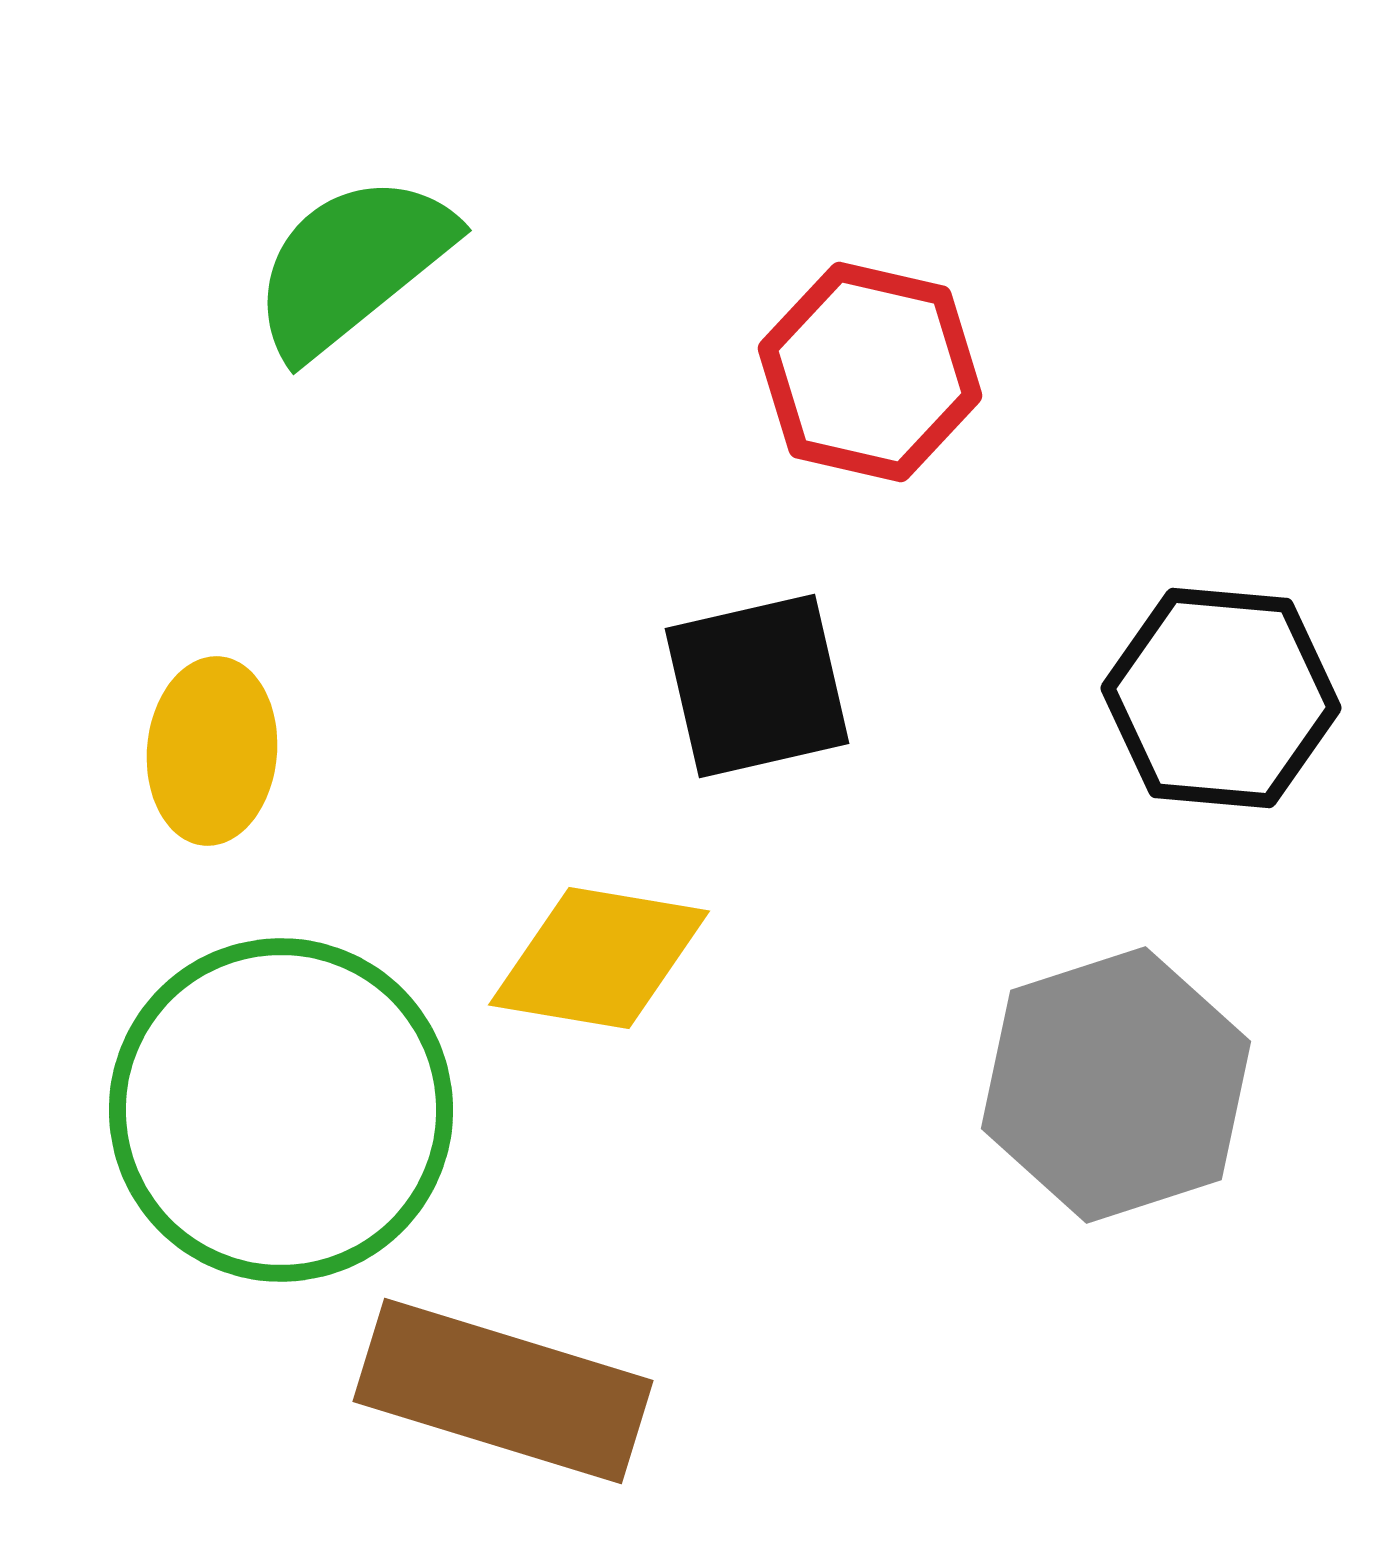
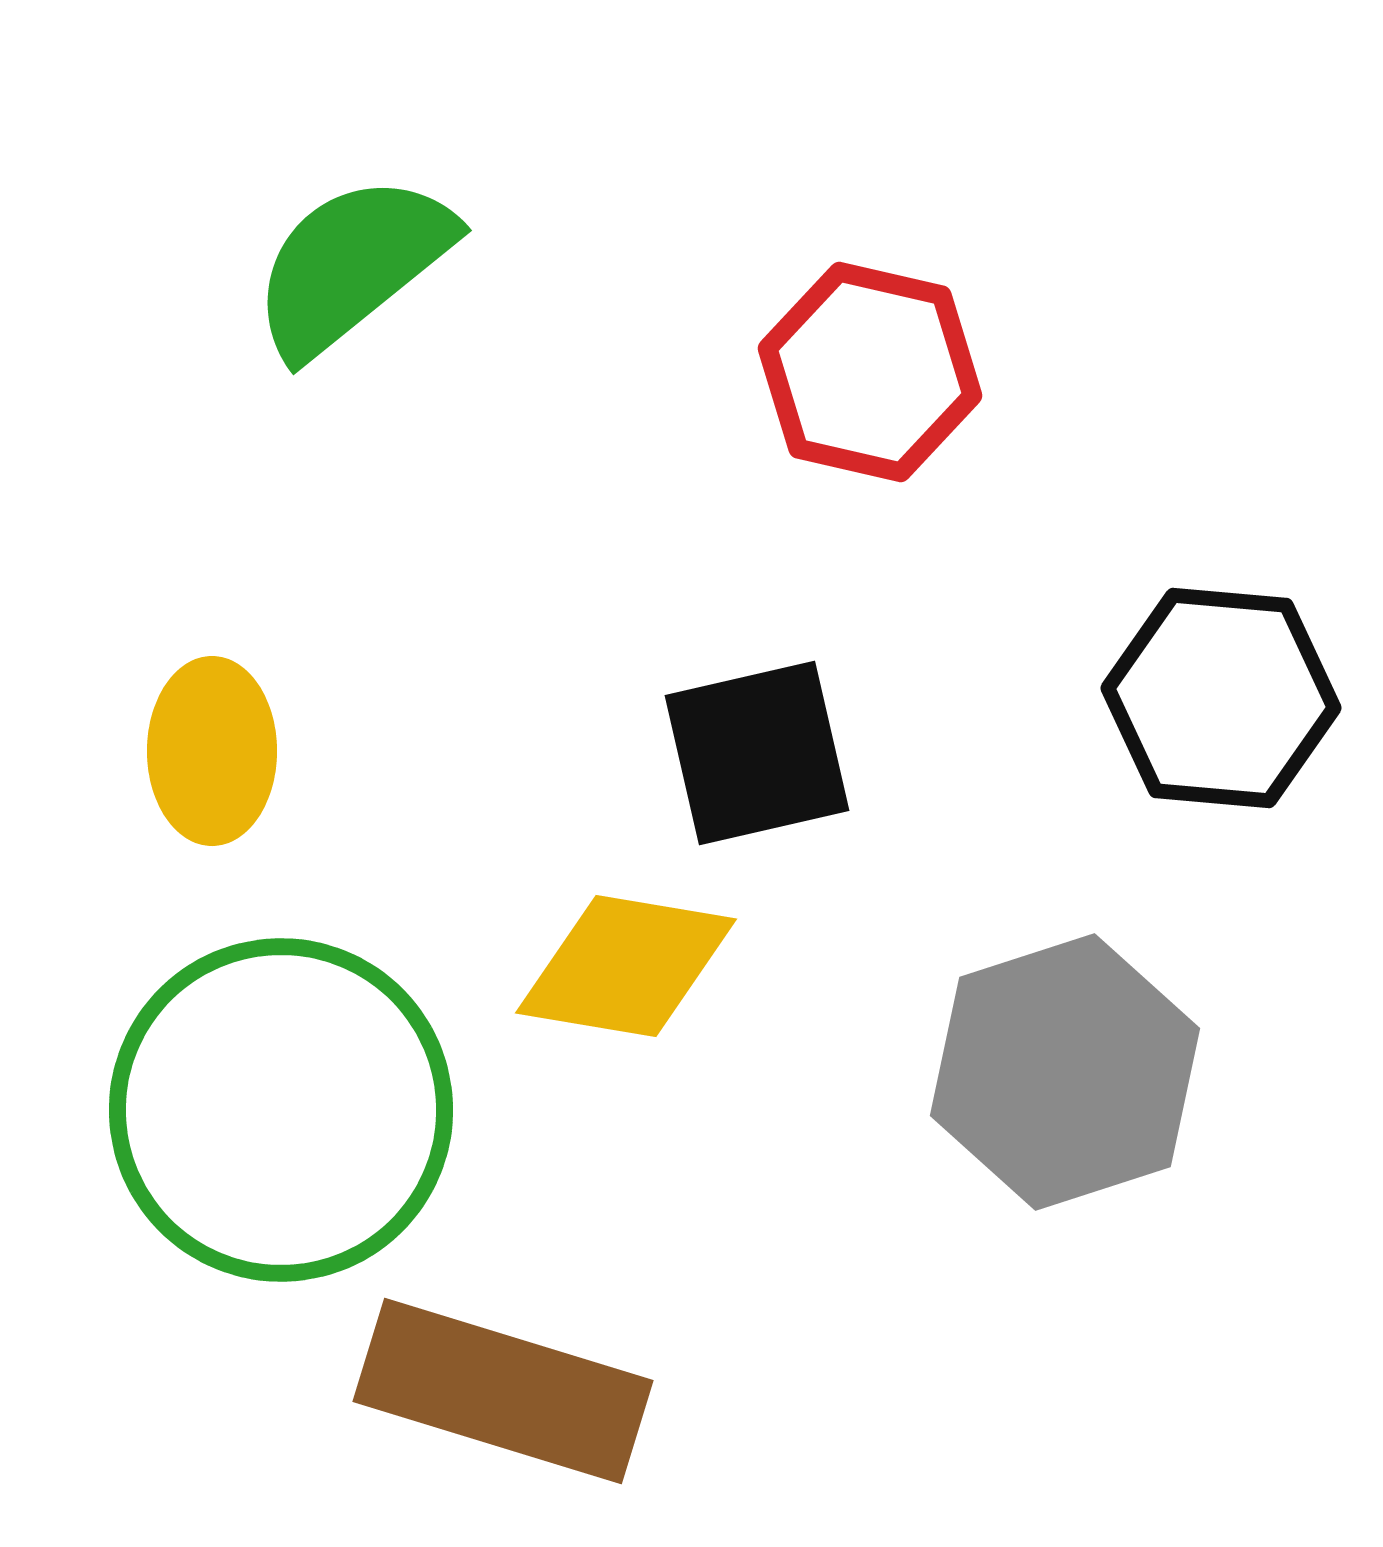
black square: moved 67 px down
yellow ellipse: rotated 5 degrees counterclockwise
yellow diamond: moved 27 px right, 8 px down
gray hexagon: moved 51 px left, 13 px up
